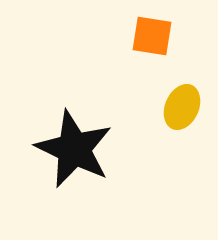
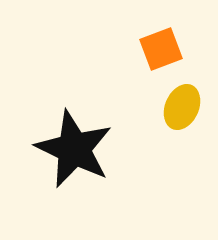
orange square: moved 9 px right, 13 px down; rotated 30 degrees counterclockwise
